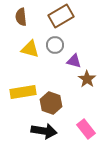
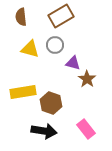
purple triangle: moved 1 px left, 2 px down
